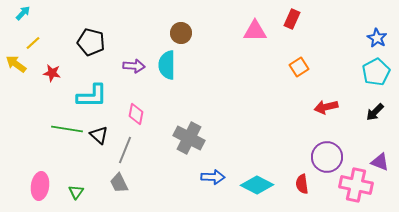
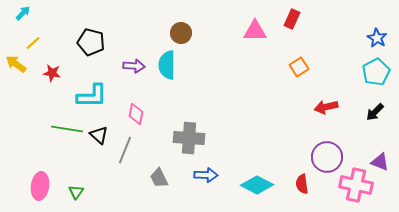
gray cross: rotated 24 degrees counterclockwise
blue arrow: moved 7 px left, 2 px up
gray trapezoid: moved 40 px right, 5 px up
